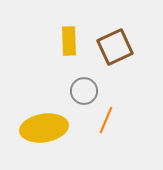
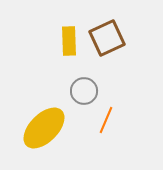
brown square: moved 8 px left, 9 px up
yellow ellipse: rotated 36 degrees counterclockwise
